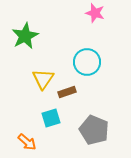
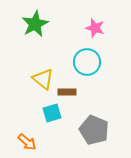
pink star: moved 15 px down
green star: moved 10 px right, 12 px up
yellow triangle: rotated 25 degrees counterclockwise
brown rectangle: rotated 18 degrees clockwise
cyan square: moved 1 px right, 5 px up
